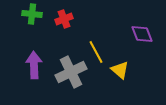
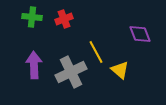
green cross: moved 3 px down
purple diamond: moved 2 px left
